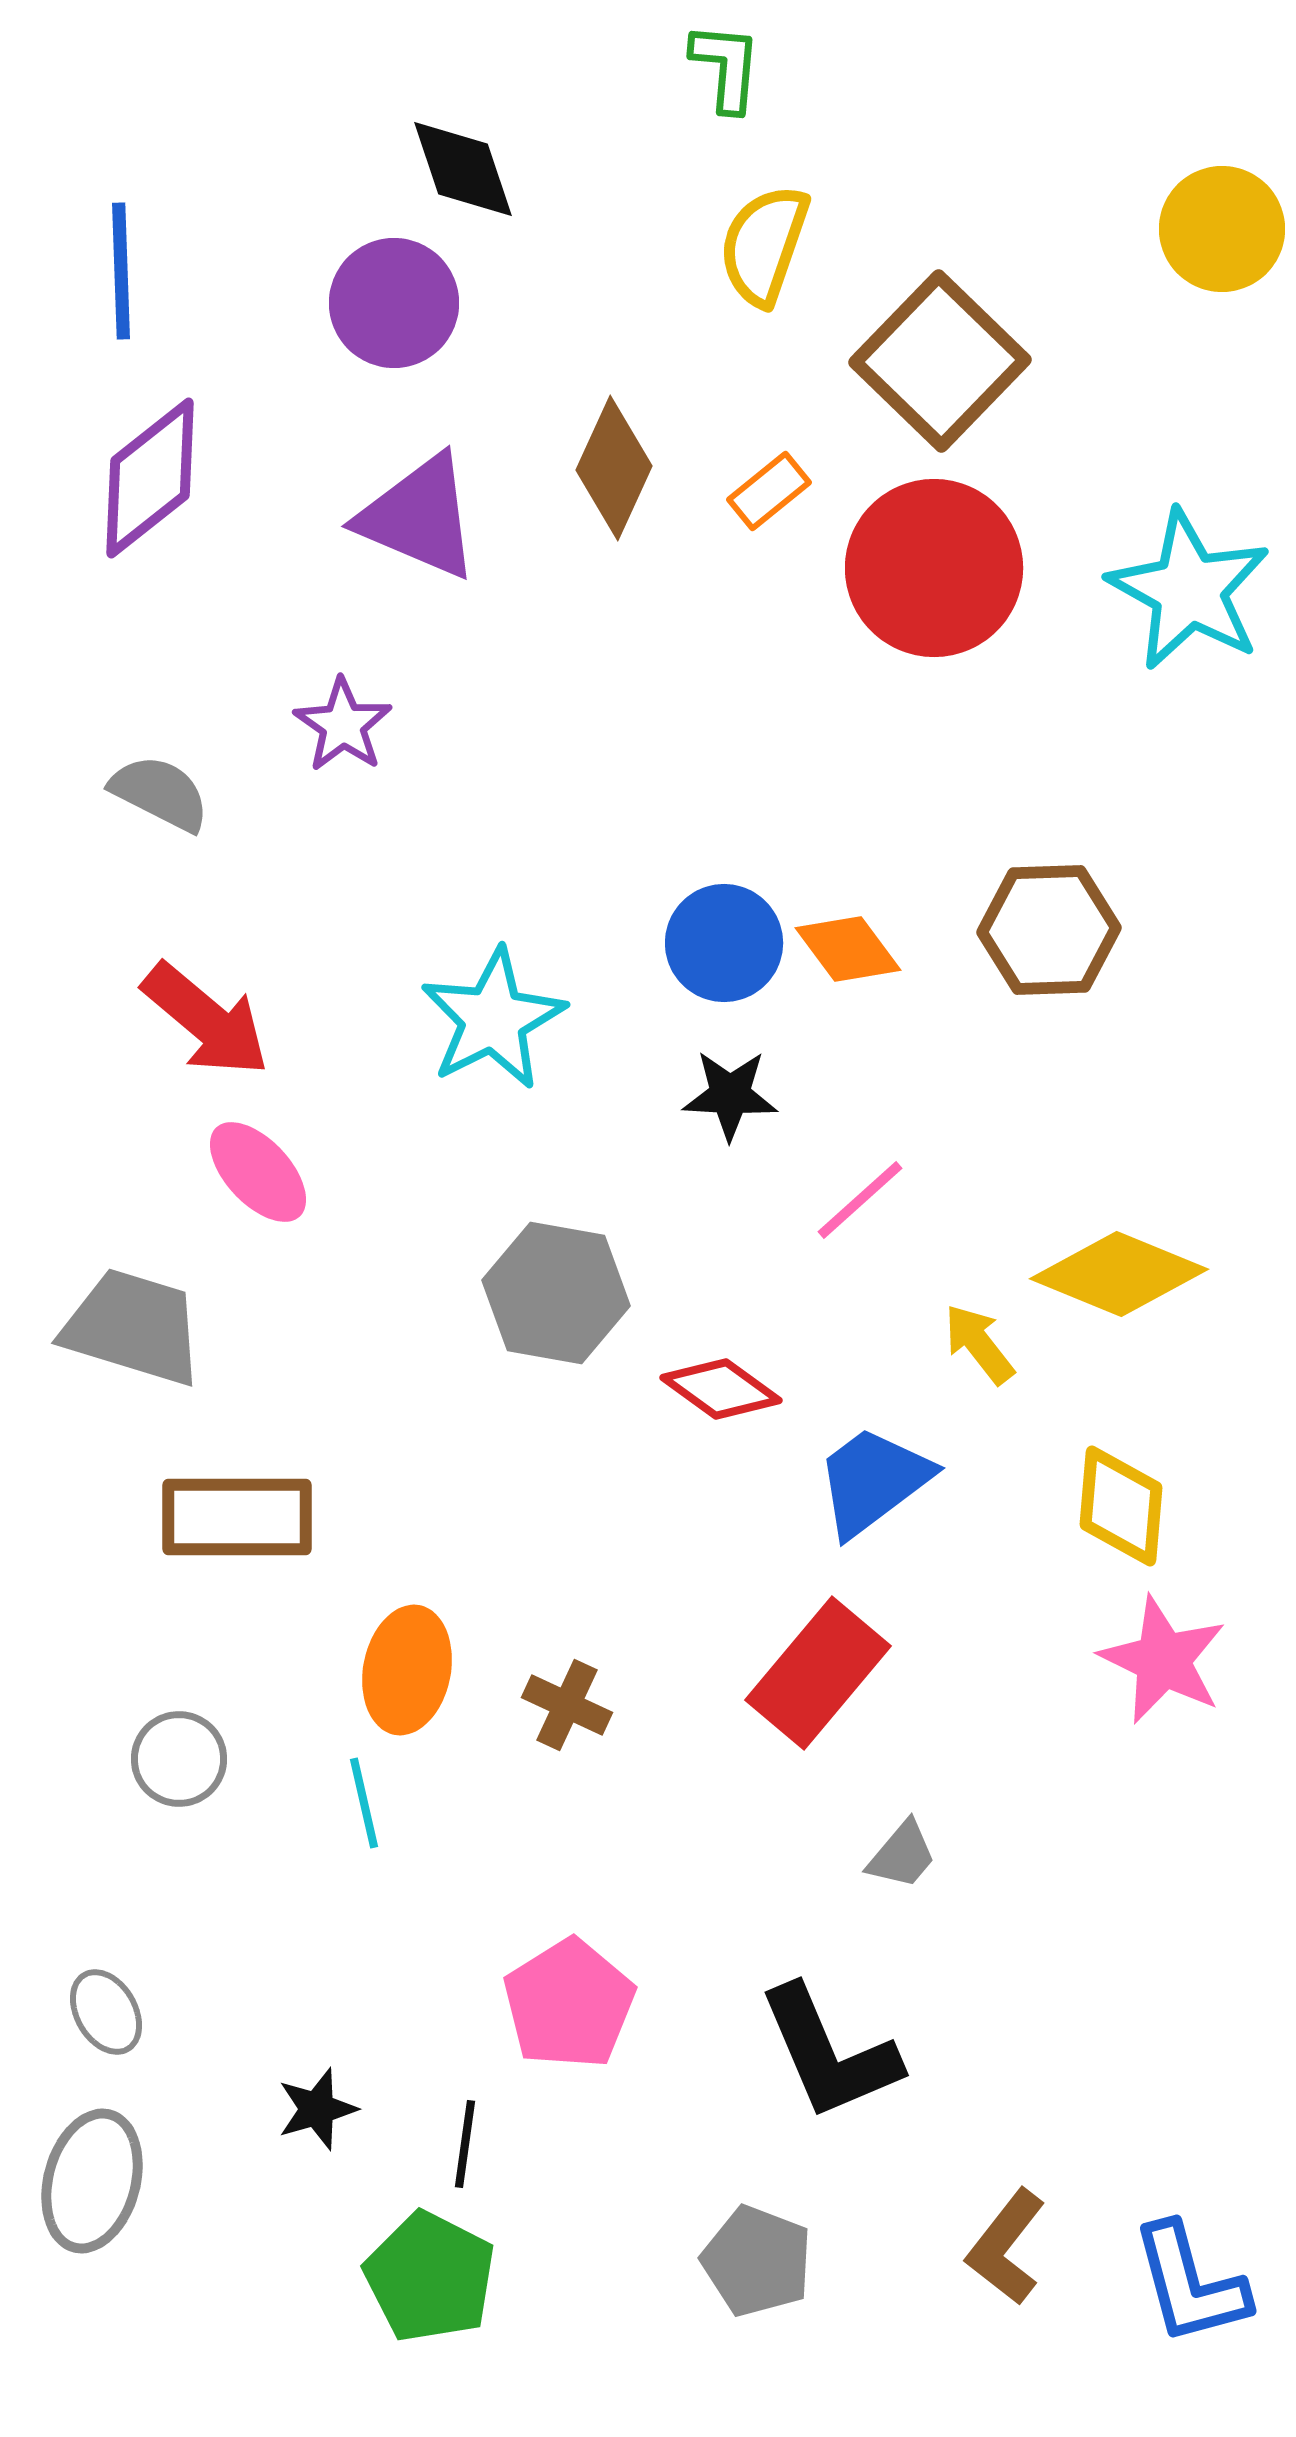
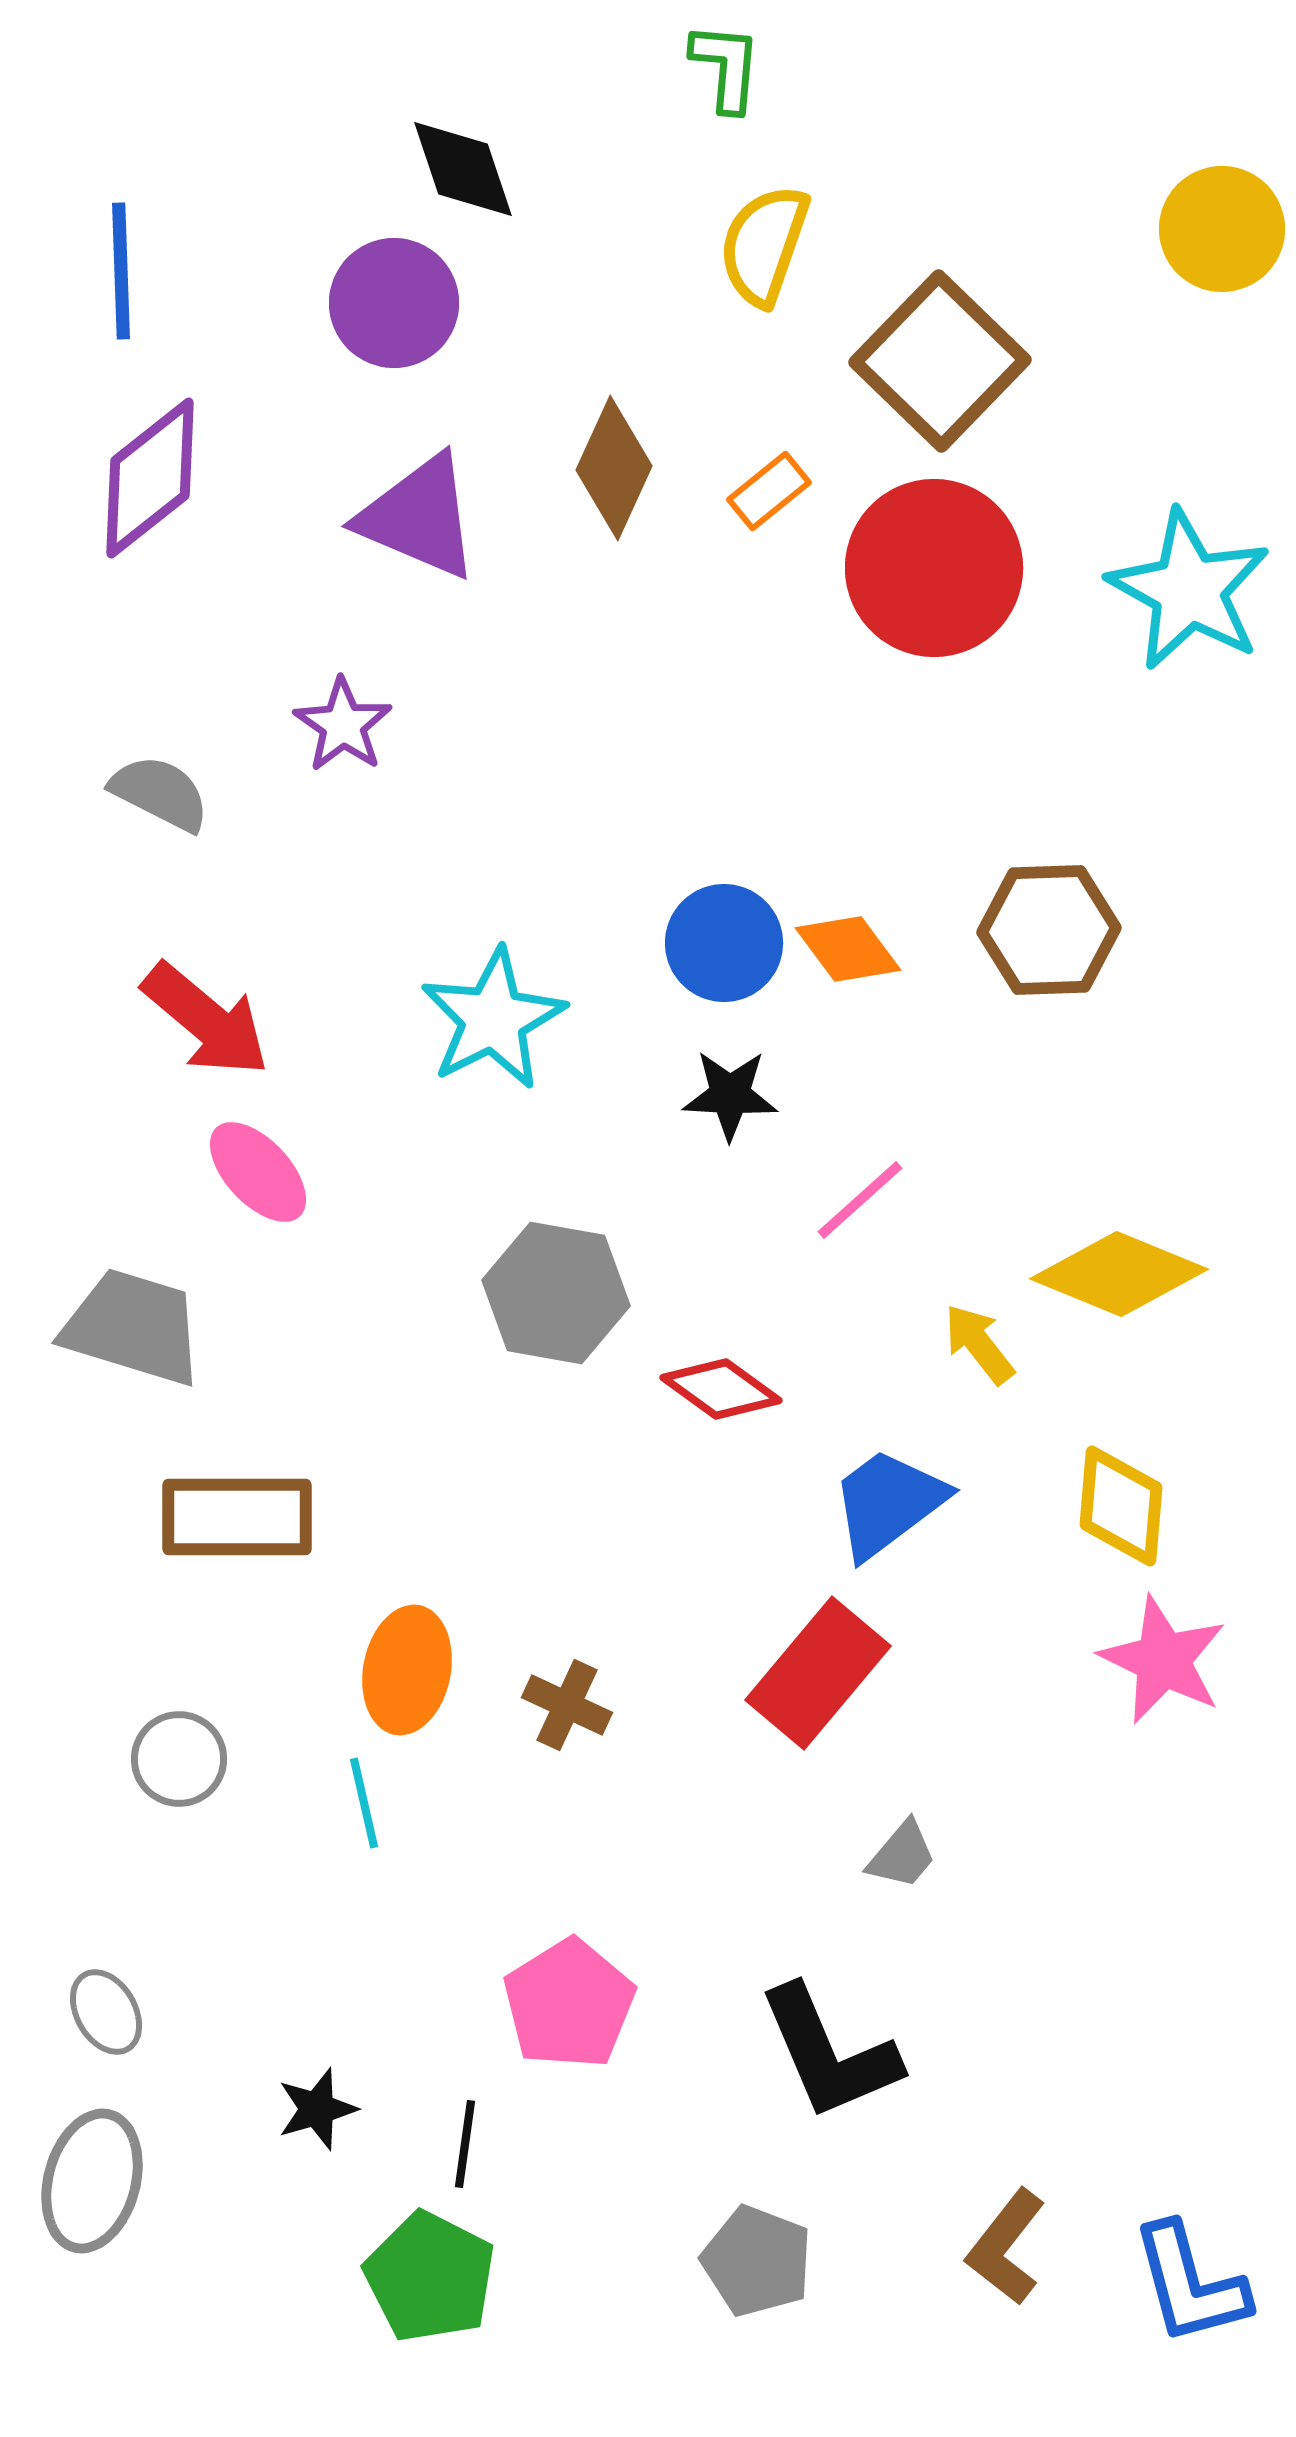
blue trapezoid at (873, 1481): moved 15 px right, 22 px down
